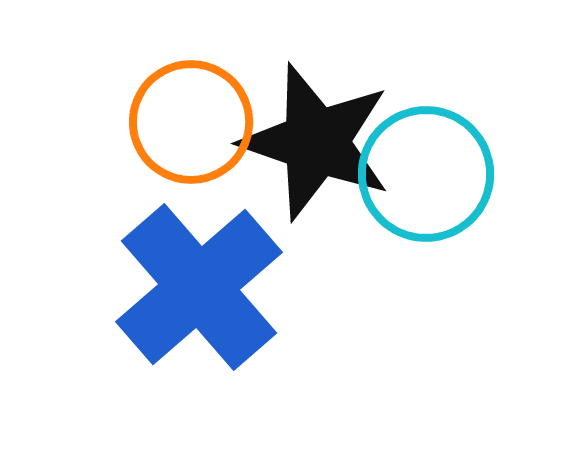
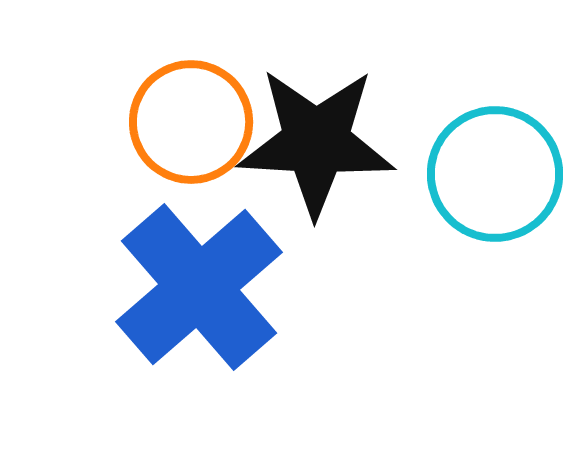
black star: rotated 16 degrees counterclockwise
cyan circle: moved 69 px right
